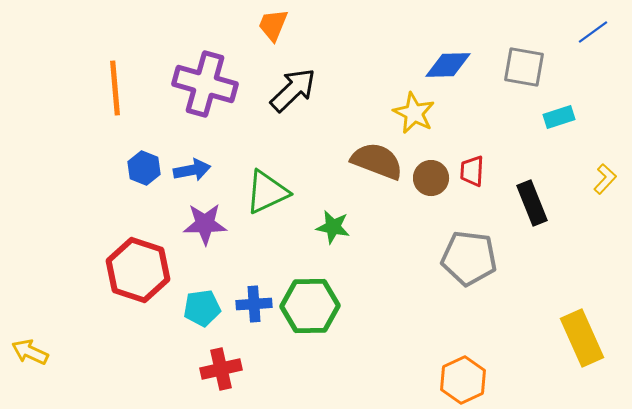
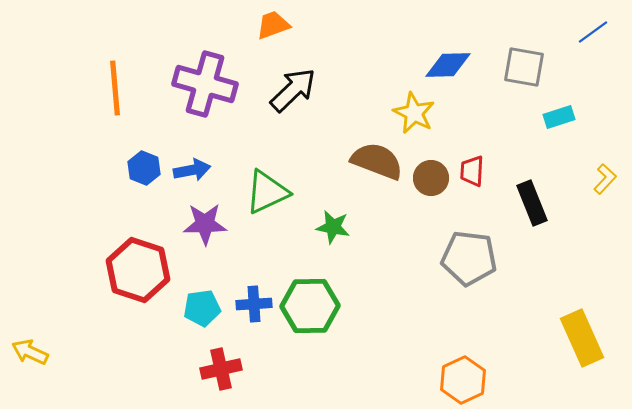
orange trapezoid: rotated 48 degrees clockwise
